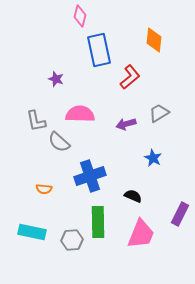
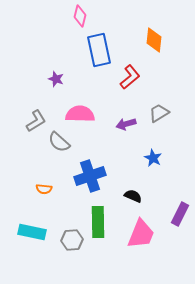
gray L-shape: rotated 110 degrees counterclockwise
